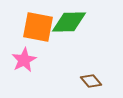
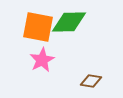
pink star: moved 18 px right
brown diamond: rotated 40 degrees counterclockwise
